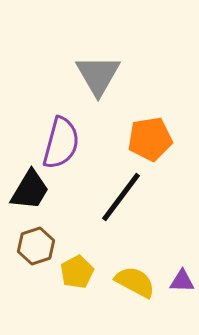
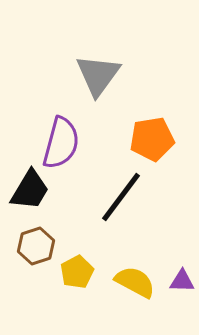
gray triangle: rotated 6 degrees clockwise
orange pentagon: moved 2 px right
